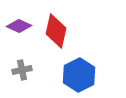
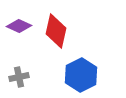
gray cross: moved 3 px left, 7 px down
blue hexagon: moved 2 px right
